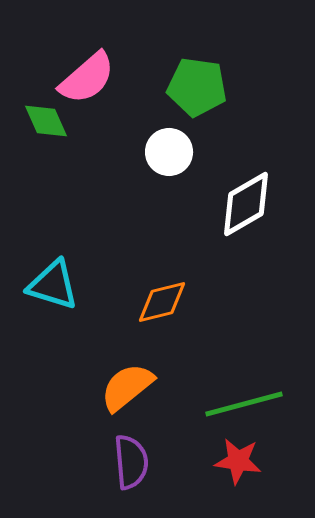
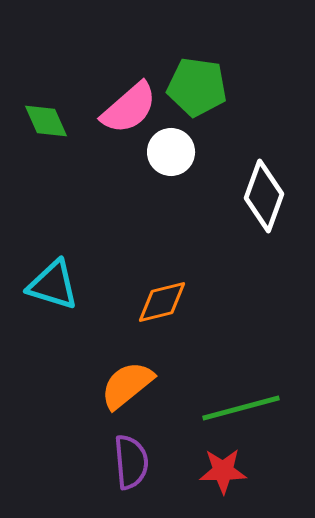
pink semicircle: moved 42 px right, 30 px down
white circle: moved 2 px right
white diamond: moved 18 px right, 8 px up; rotated 40 degrees counterclockwise
orange semicircle: moved 2 px up
green line: moved 3 px left, 4 px down
red star: moved 15 px left, 10 px down; rotated 9 degrees counterclockwise
